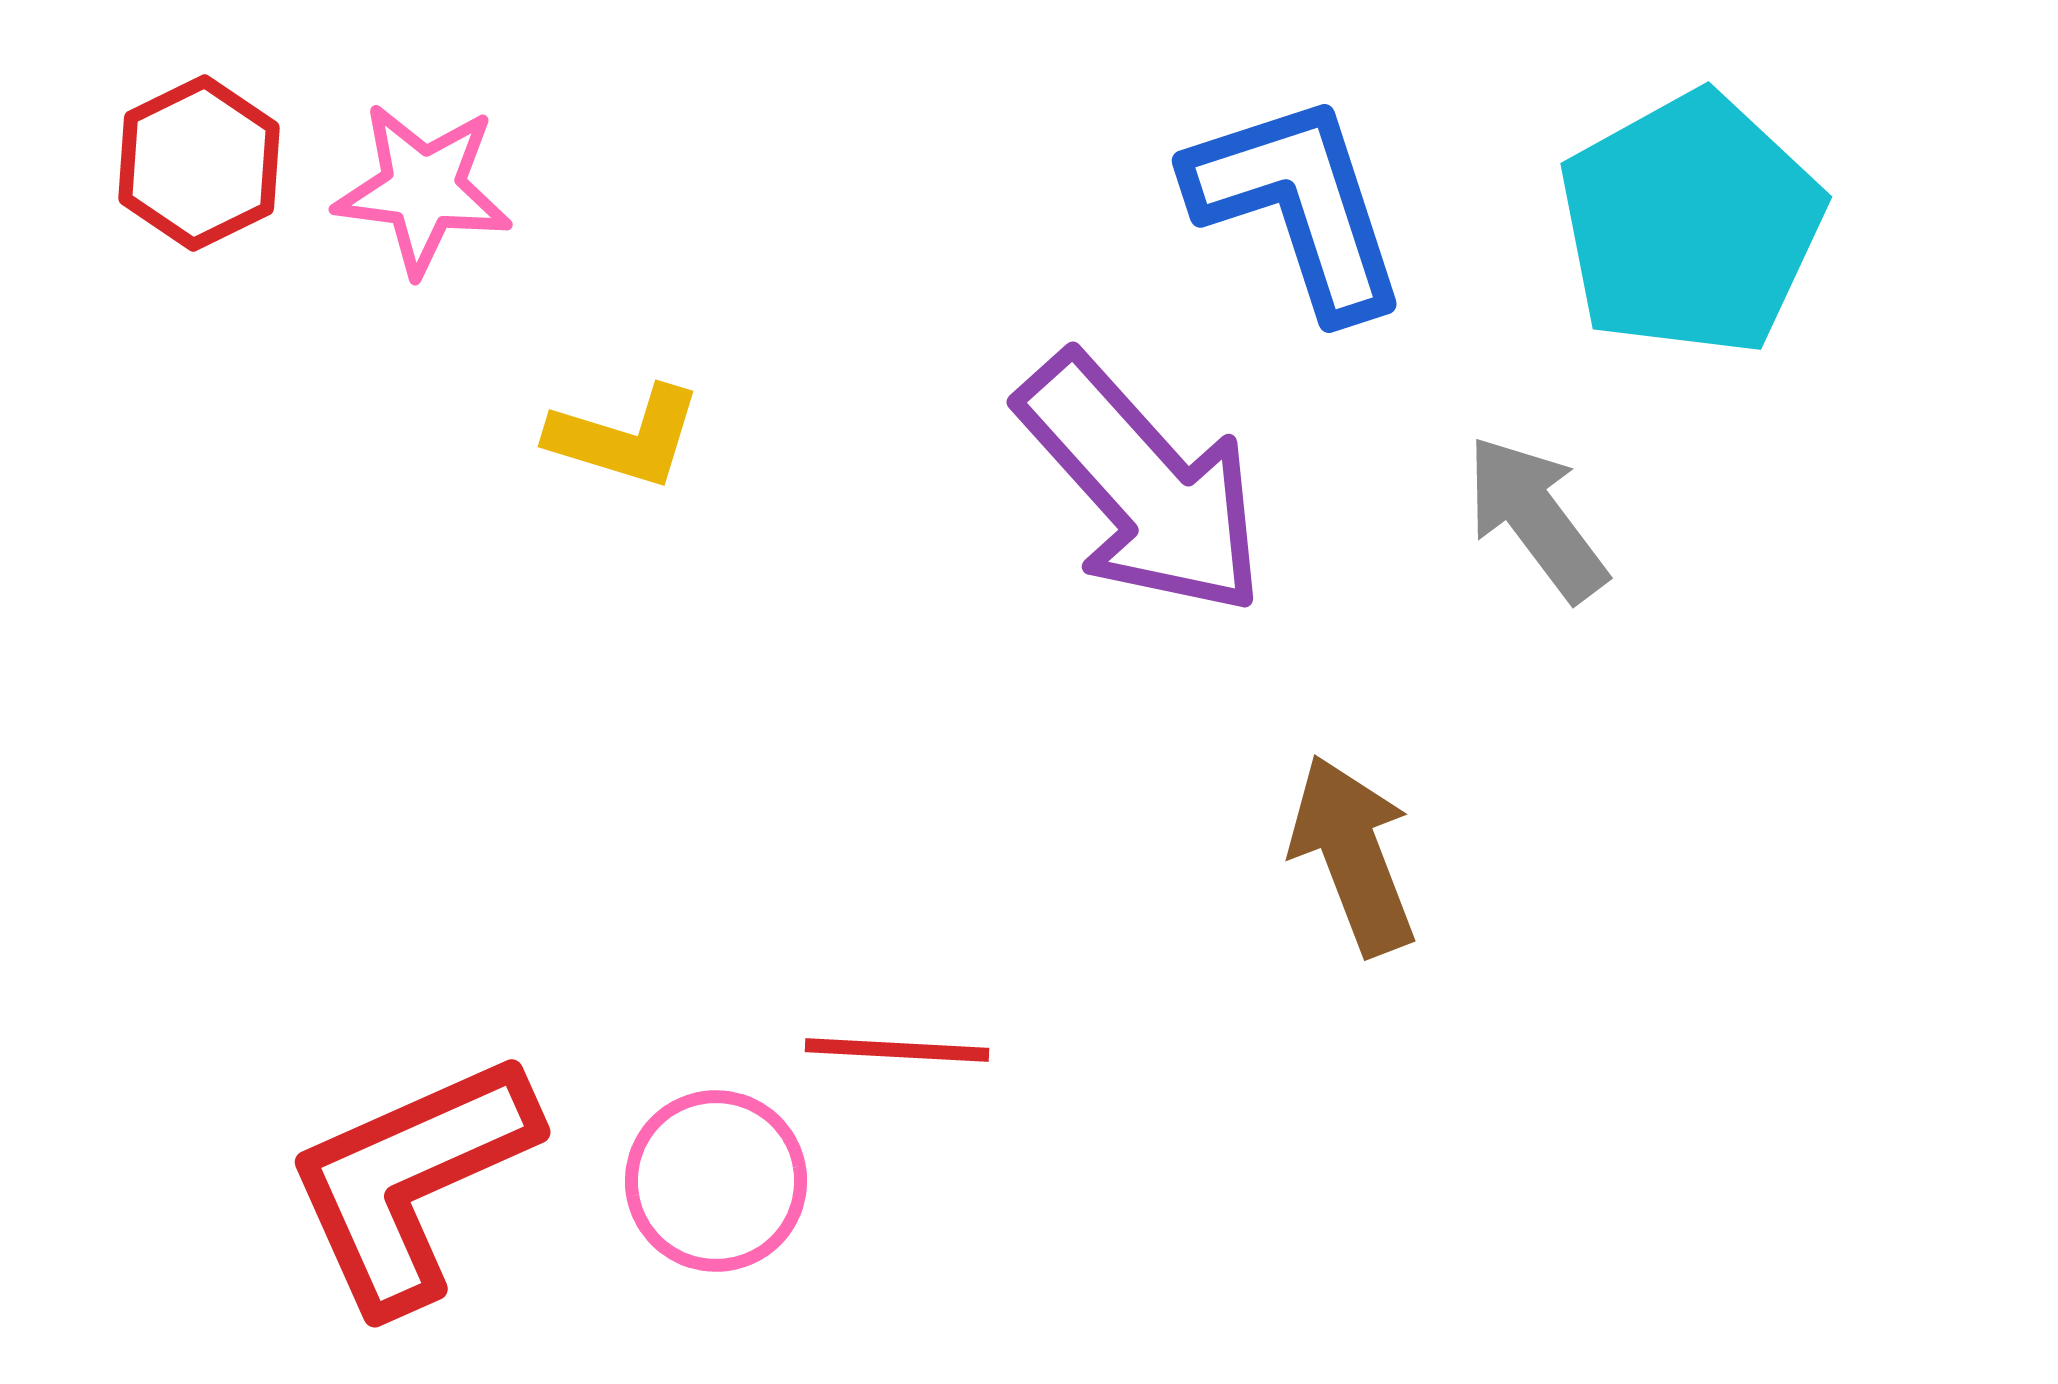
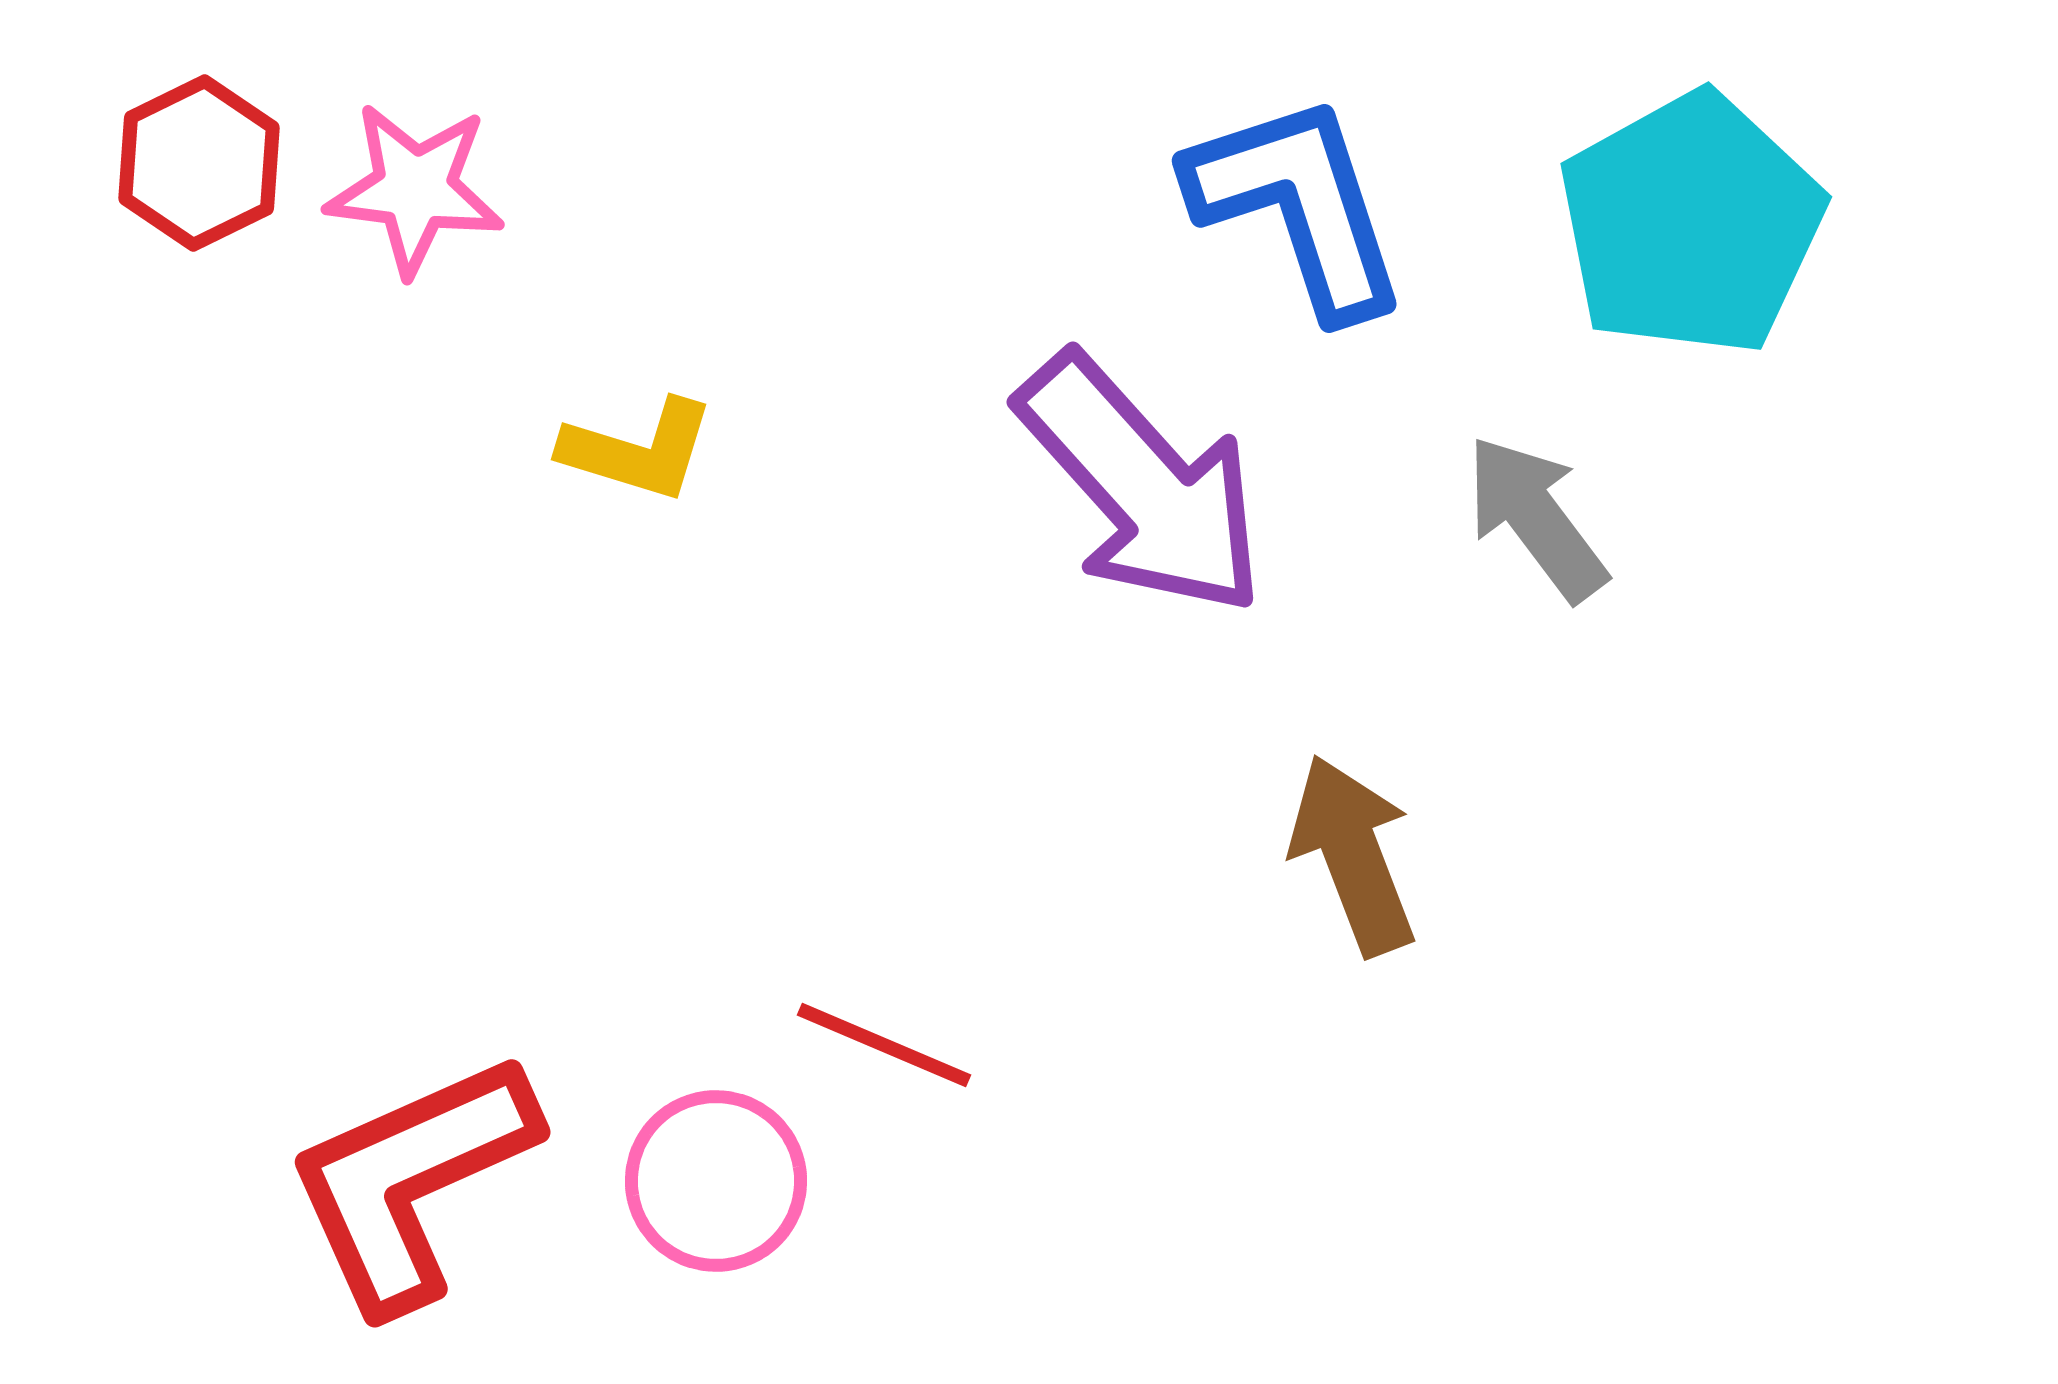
pink star: moved 8 px left
yellow L-shape: moved 13 px right, 13 px down
red line: moved 13 px left, 5 px up; rotated 20 degrees clockwise
